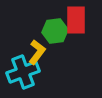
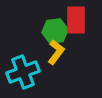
yellow L-shape: moved 19 px right
